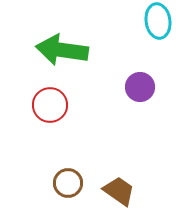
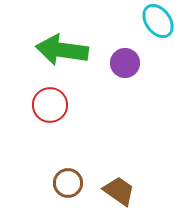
cyan ellipse: rotated 28 degrees counterclockwise
purple circle: moved 15 px left, 24 px up
